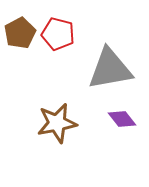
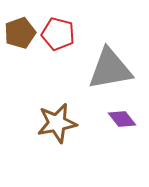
brown pentagon: rotated 8 degrees clockwise
